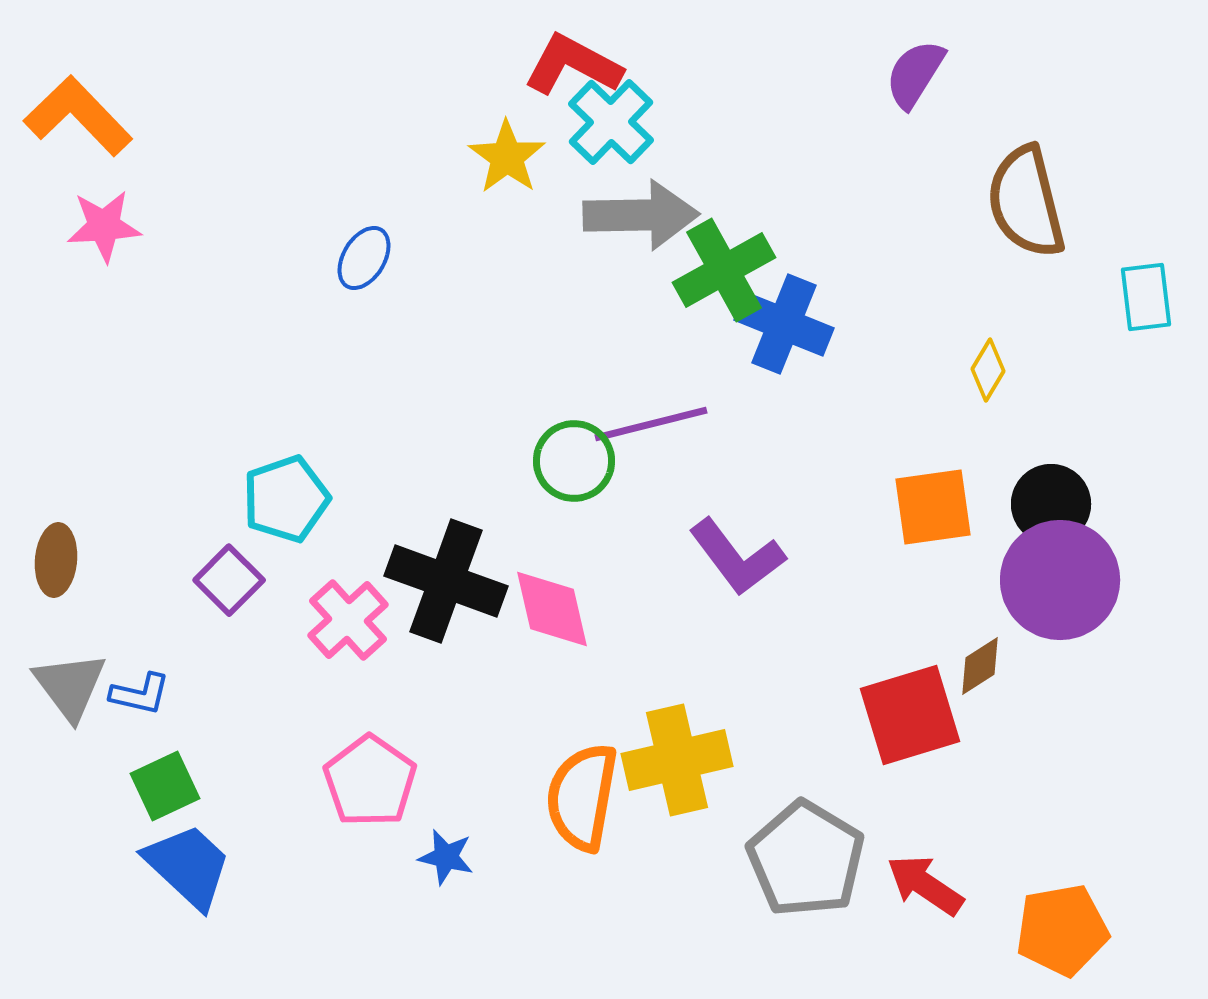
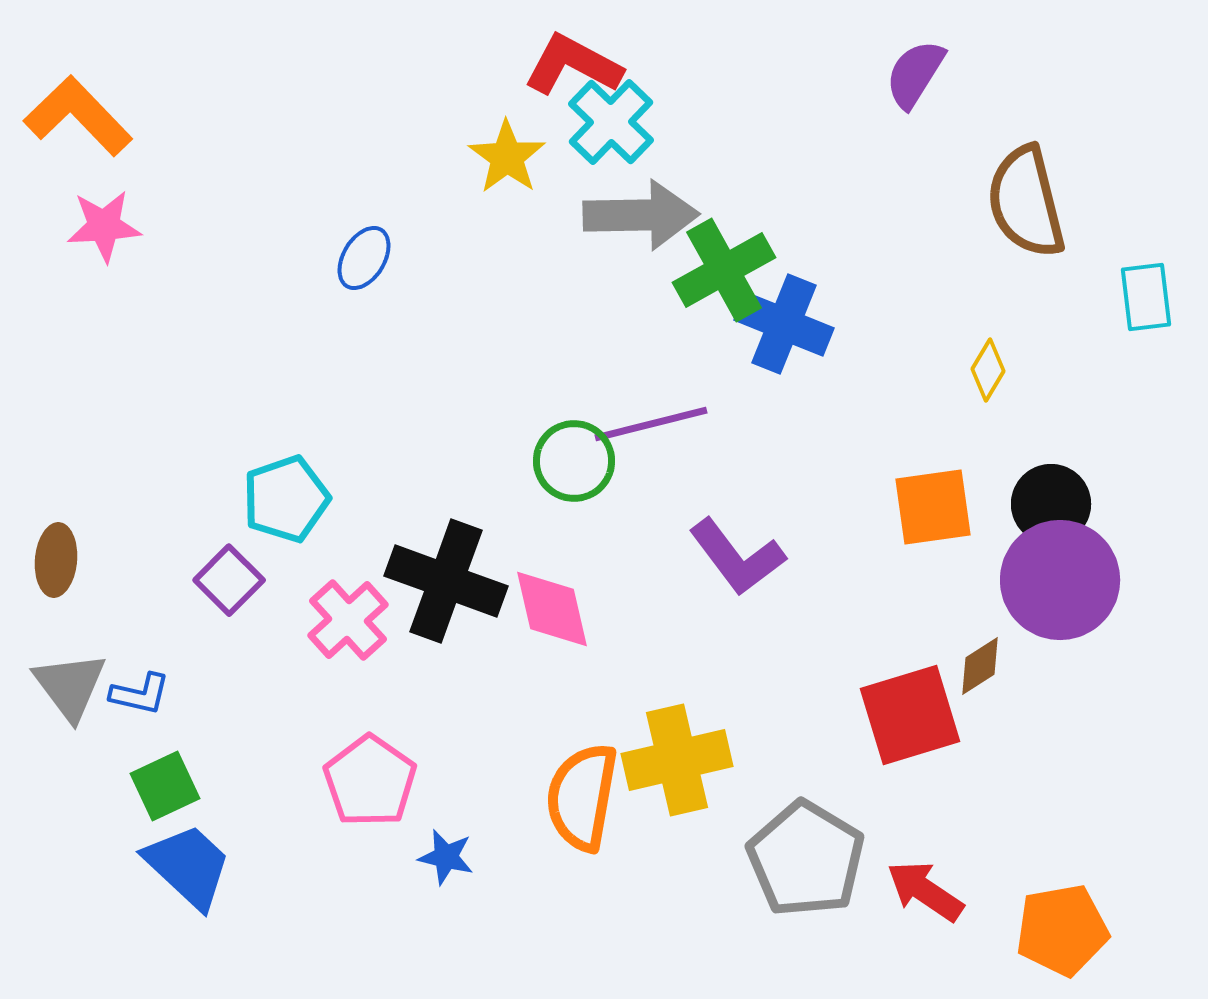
red arrow: moved 6 px down
